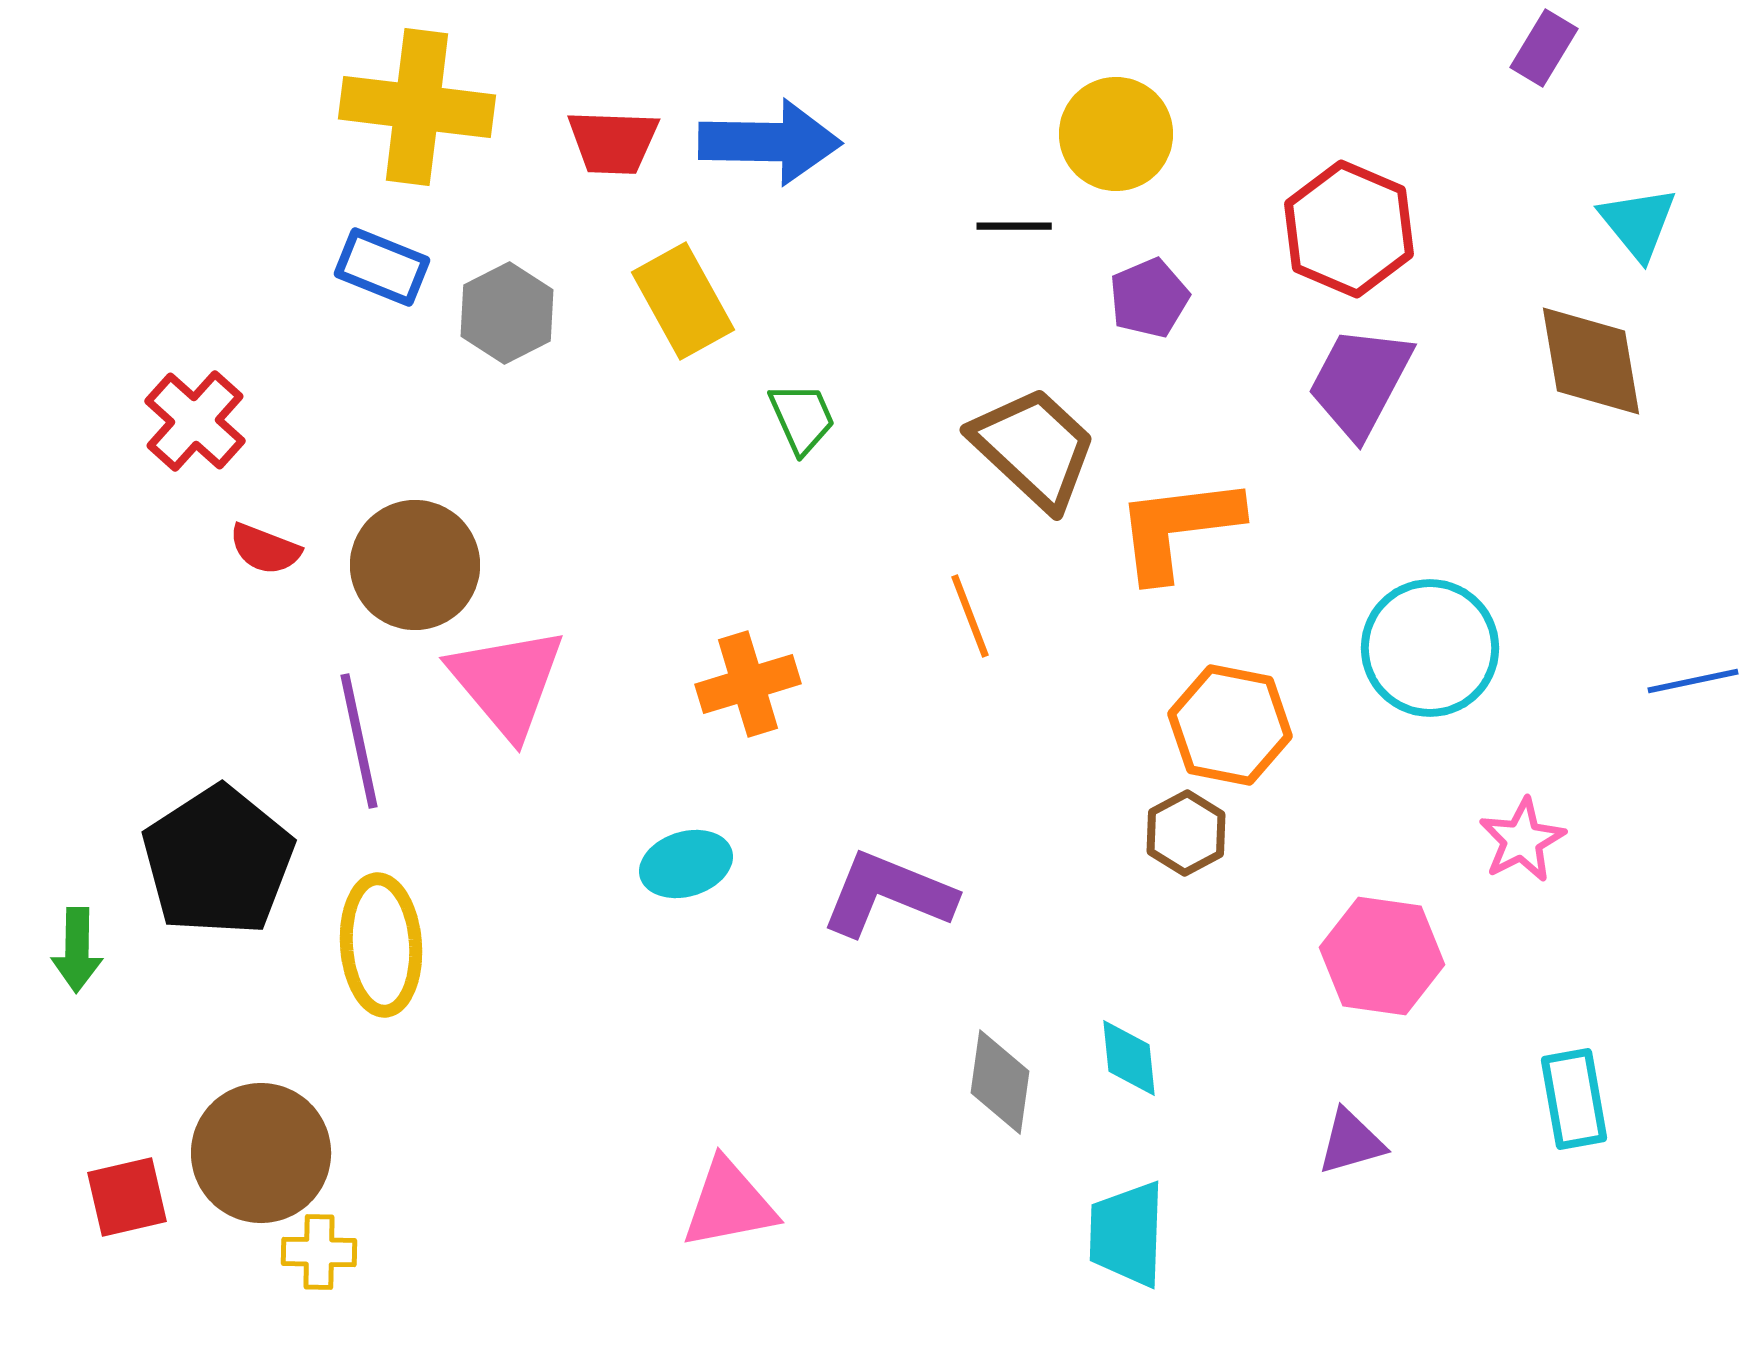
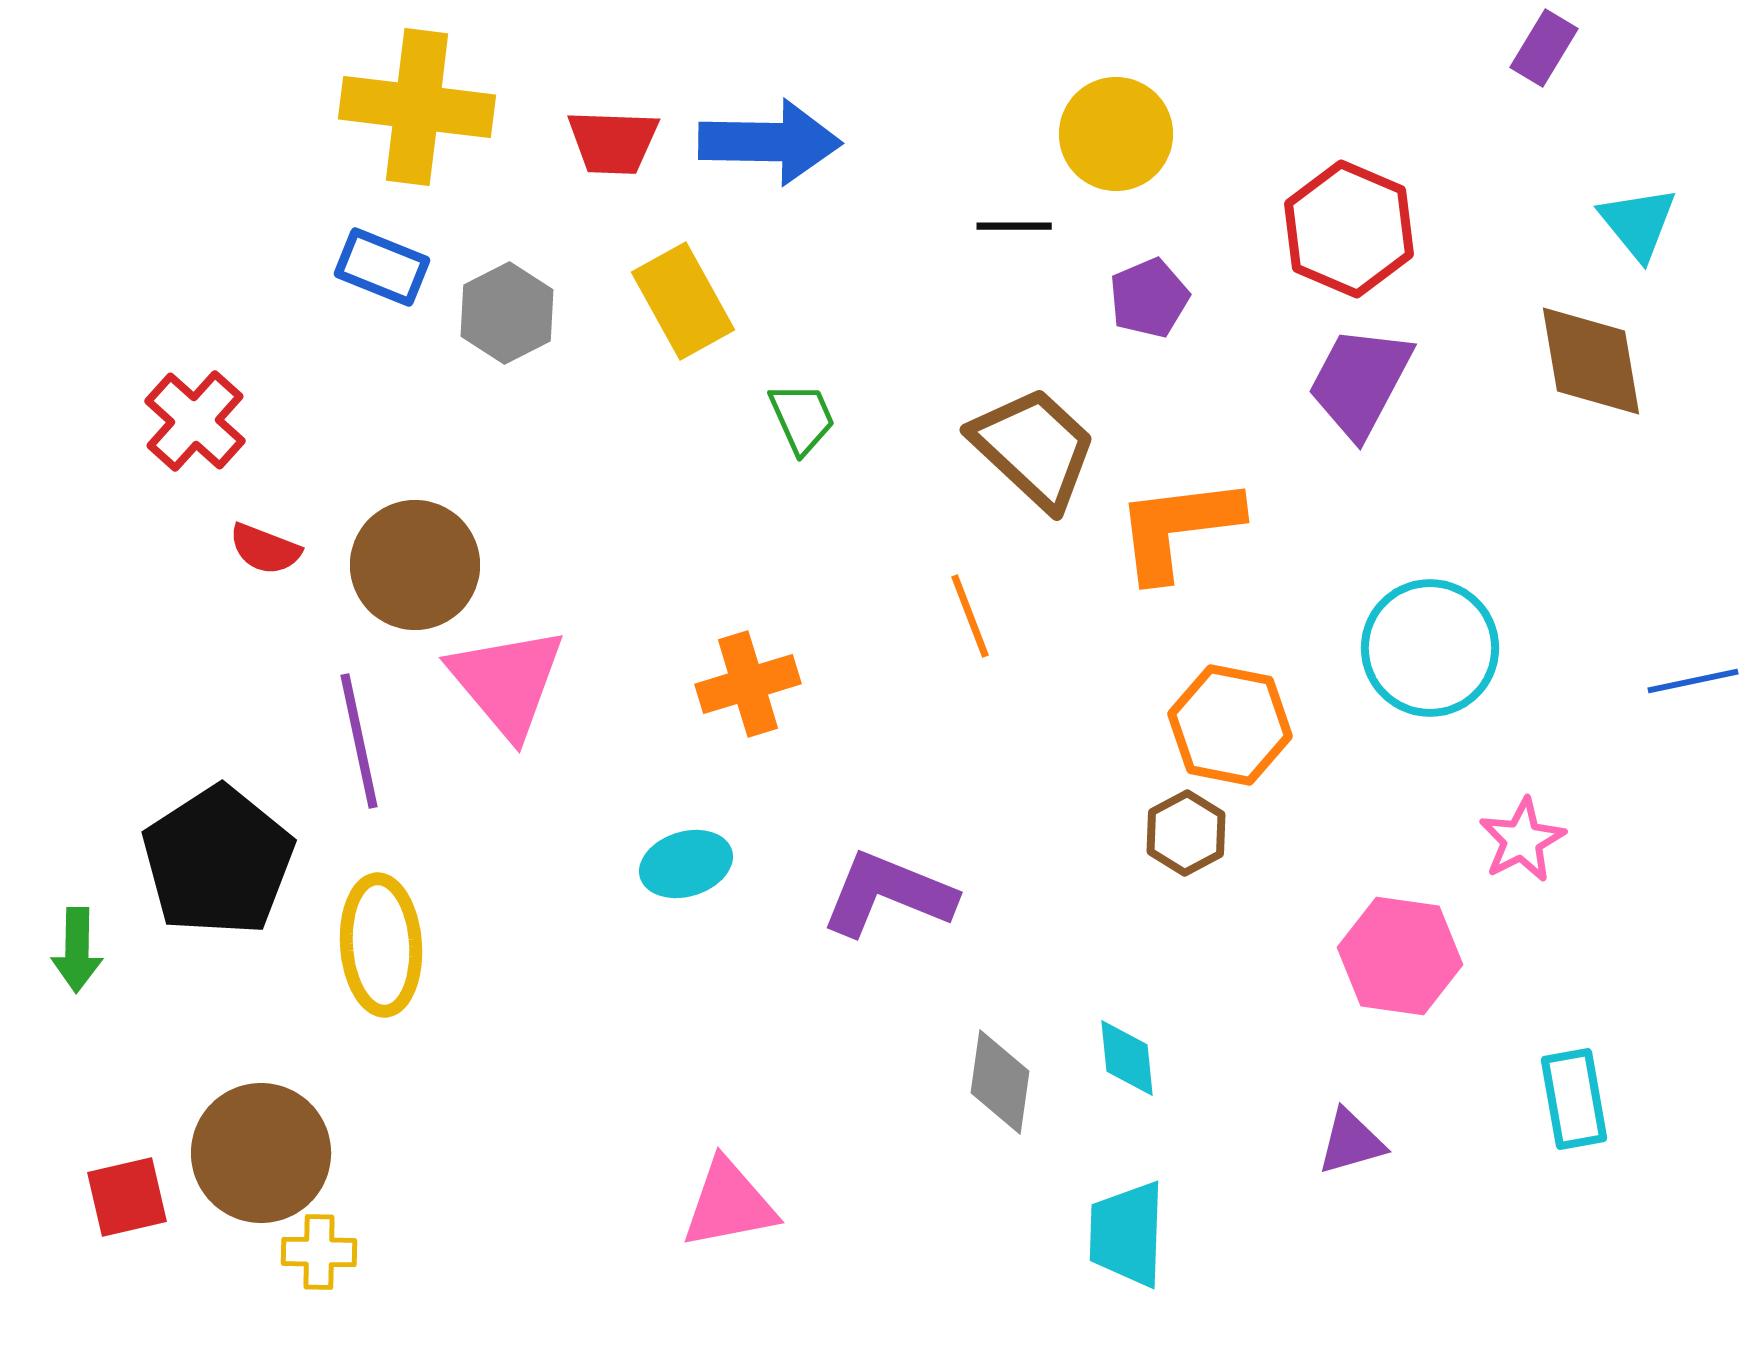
pink hexagon at (1382, 956): moved 18 px right
cyan diamond at (1129, 1058): moved 2 px left
